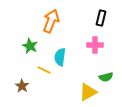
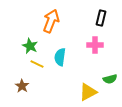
yellow line: moved 7 px left, 6 px up
green semicircle: moved 4 px right, 2 px down
